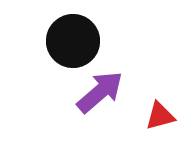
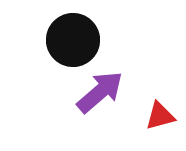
black circle: moved 1 px up
